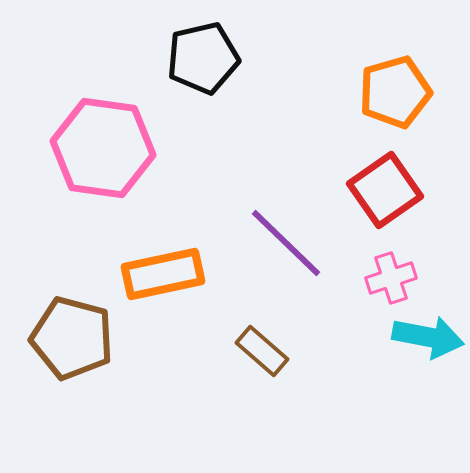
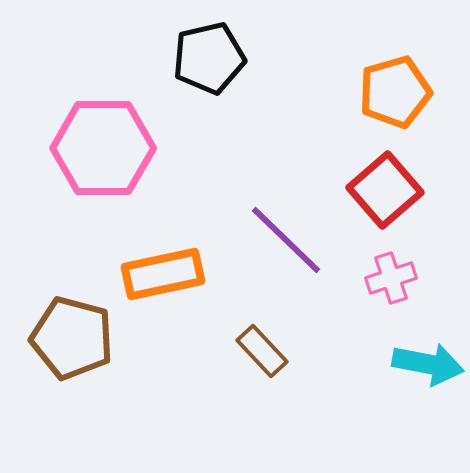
black pentagon: moved 6 px right
pink hexagon: rotated 8 degrees counterclockwise
red square: rotated 6 degrees counterclockwise
purple line: moved 3 px up
cyan arrow: moved 27 px down
brown rectangle: rotated 6 degrees clockwise
